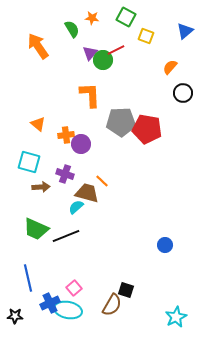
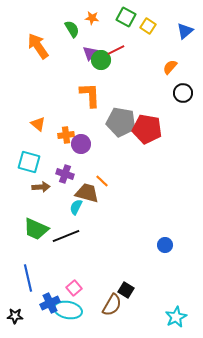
yellow square: moved 2 px right, 10 px up; rotated 14 degrees clockwise
green circle: moved 2 px left
gray pentagon: rotated 12 degrees clockwise
cyan semicircle: rotated 21 degrees counterclockwise
black square: rotated 14 degrees clockwise
